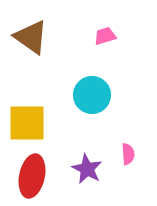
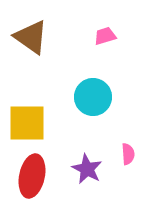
cyan circle: moved 1 px right, 2 px down
